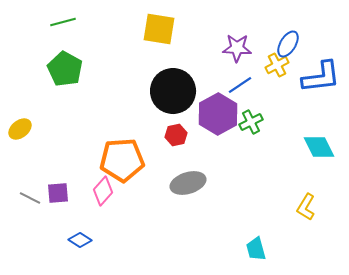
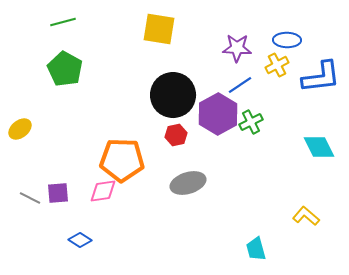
blue ellipse: moved 1 px left, 4 px up; rotated 60 degrees clockwise
black circle: moved 4 px down
orange pentagon: rotated 6 degrees clockwise
pink diamond: rotated 40 degrees clockwise
yellow L-shape: moved 9 px down; rotated 100 degrees clockwise
